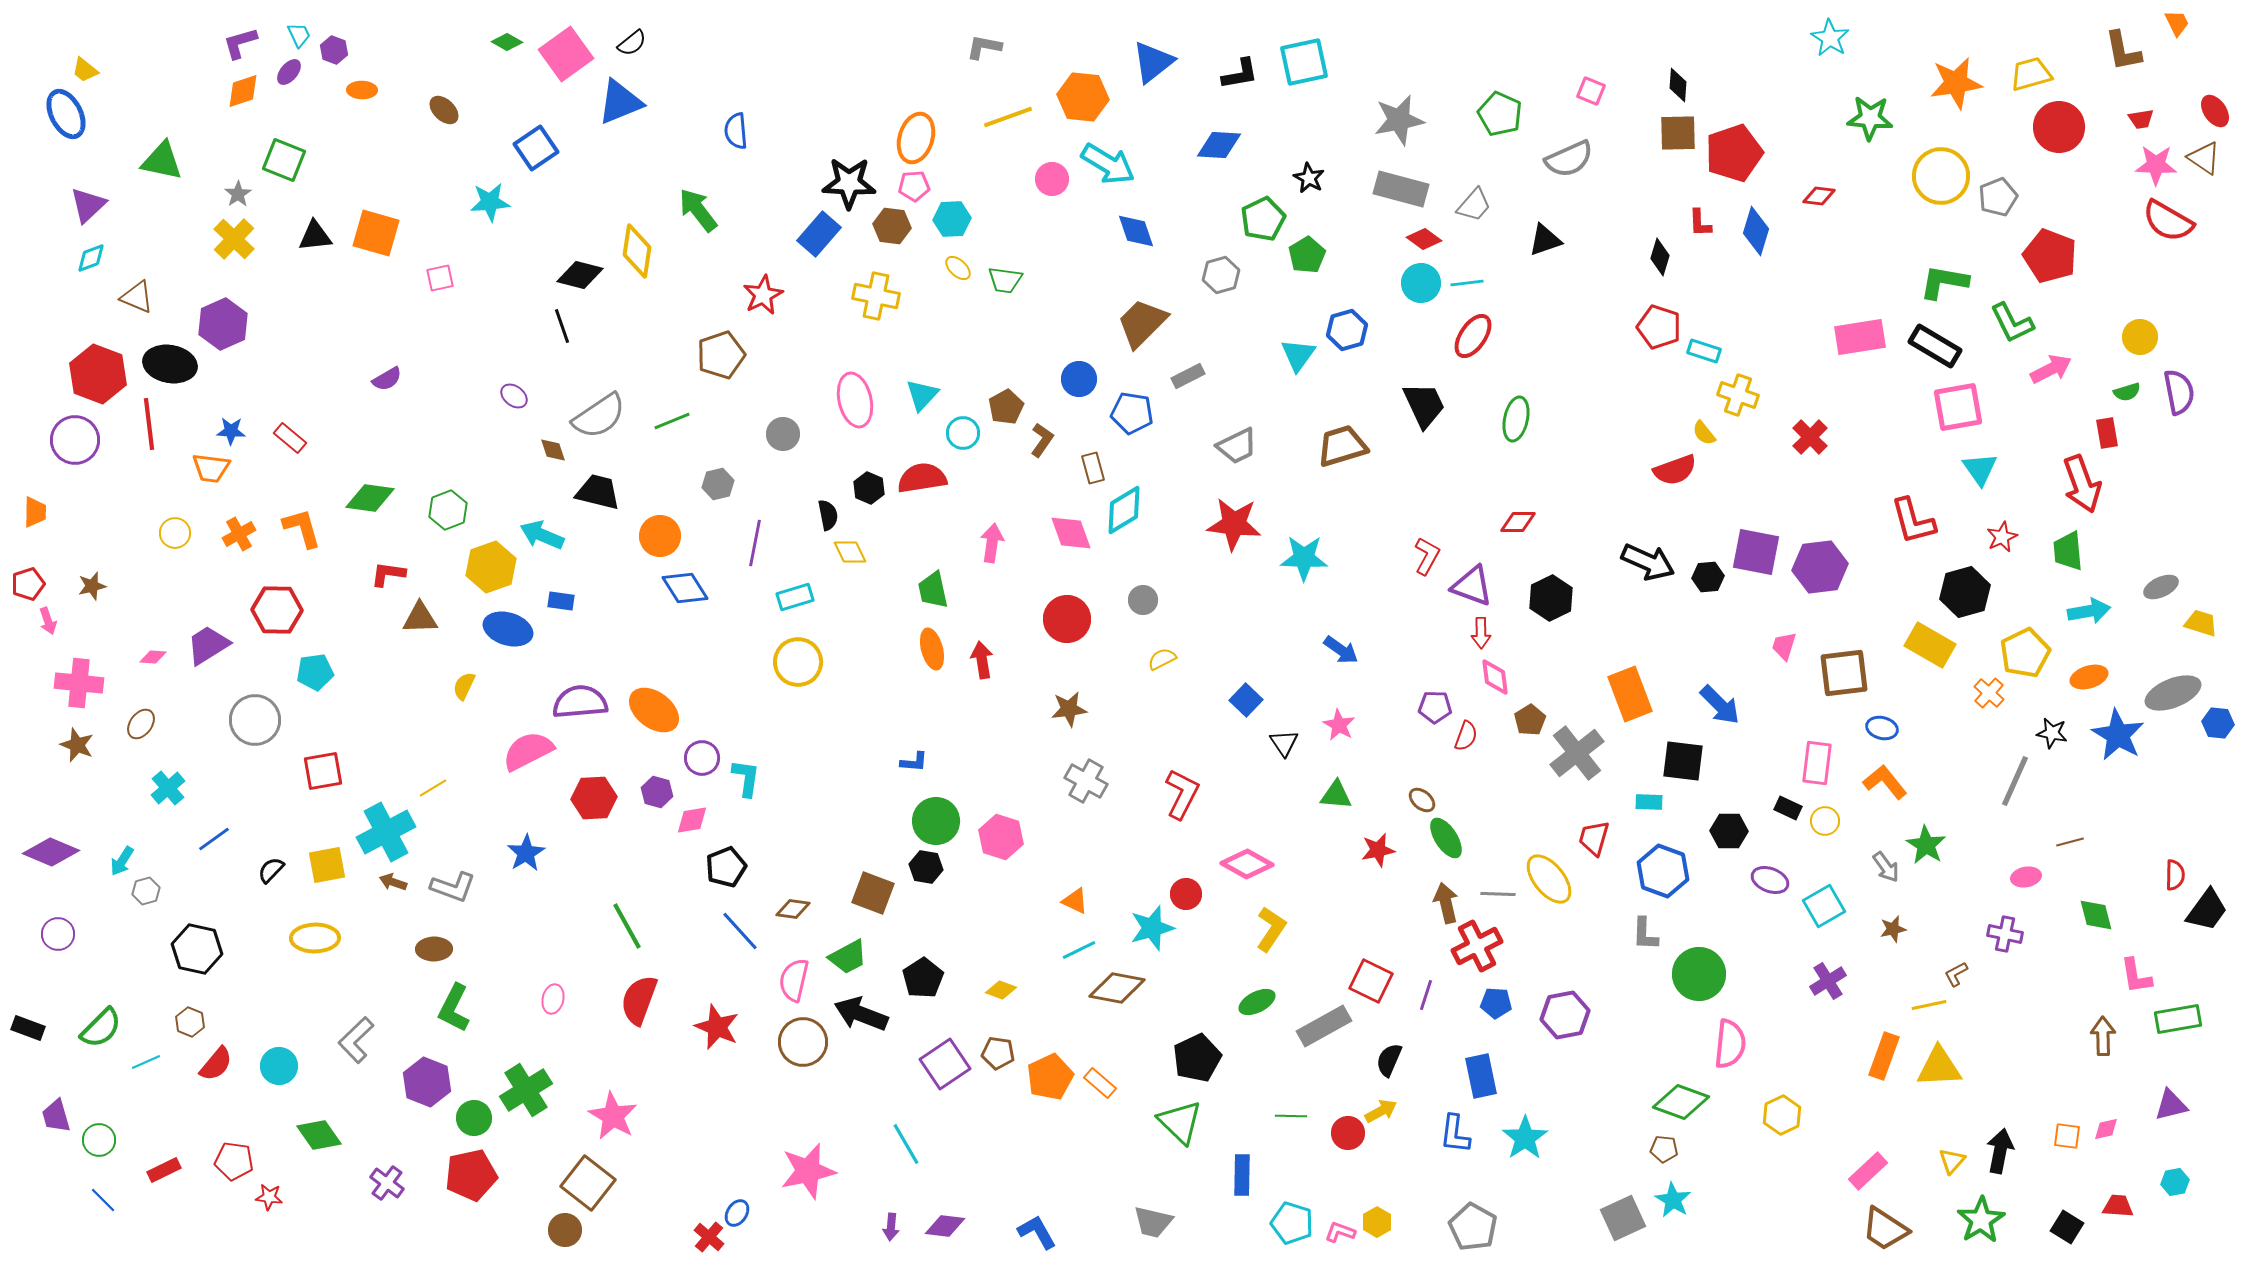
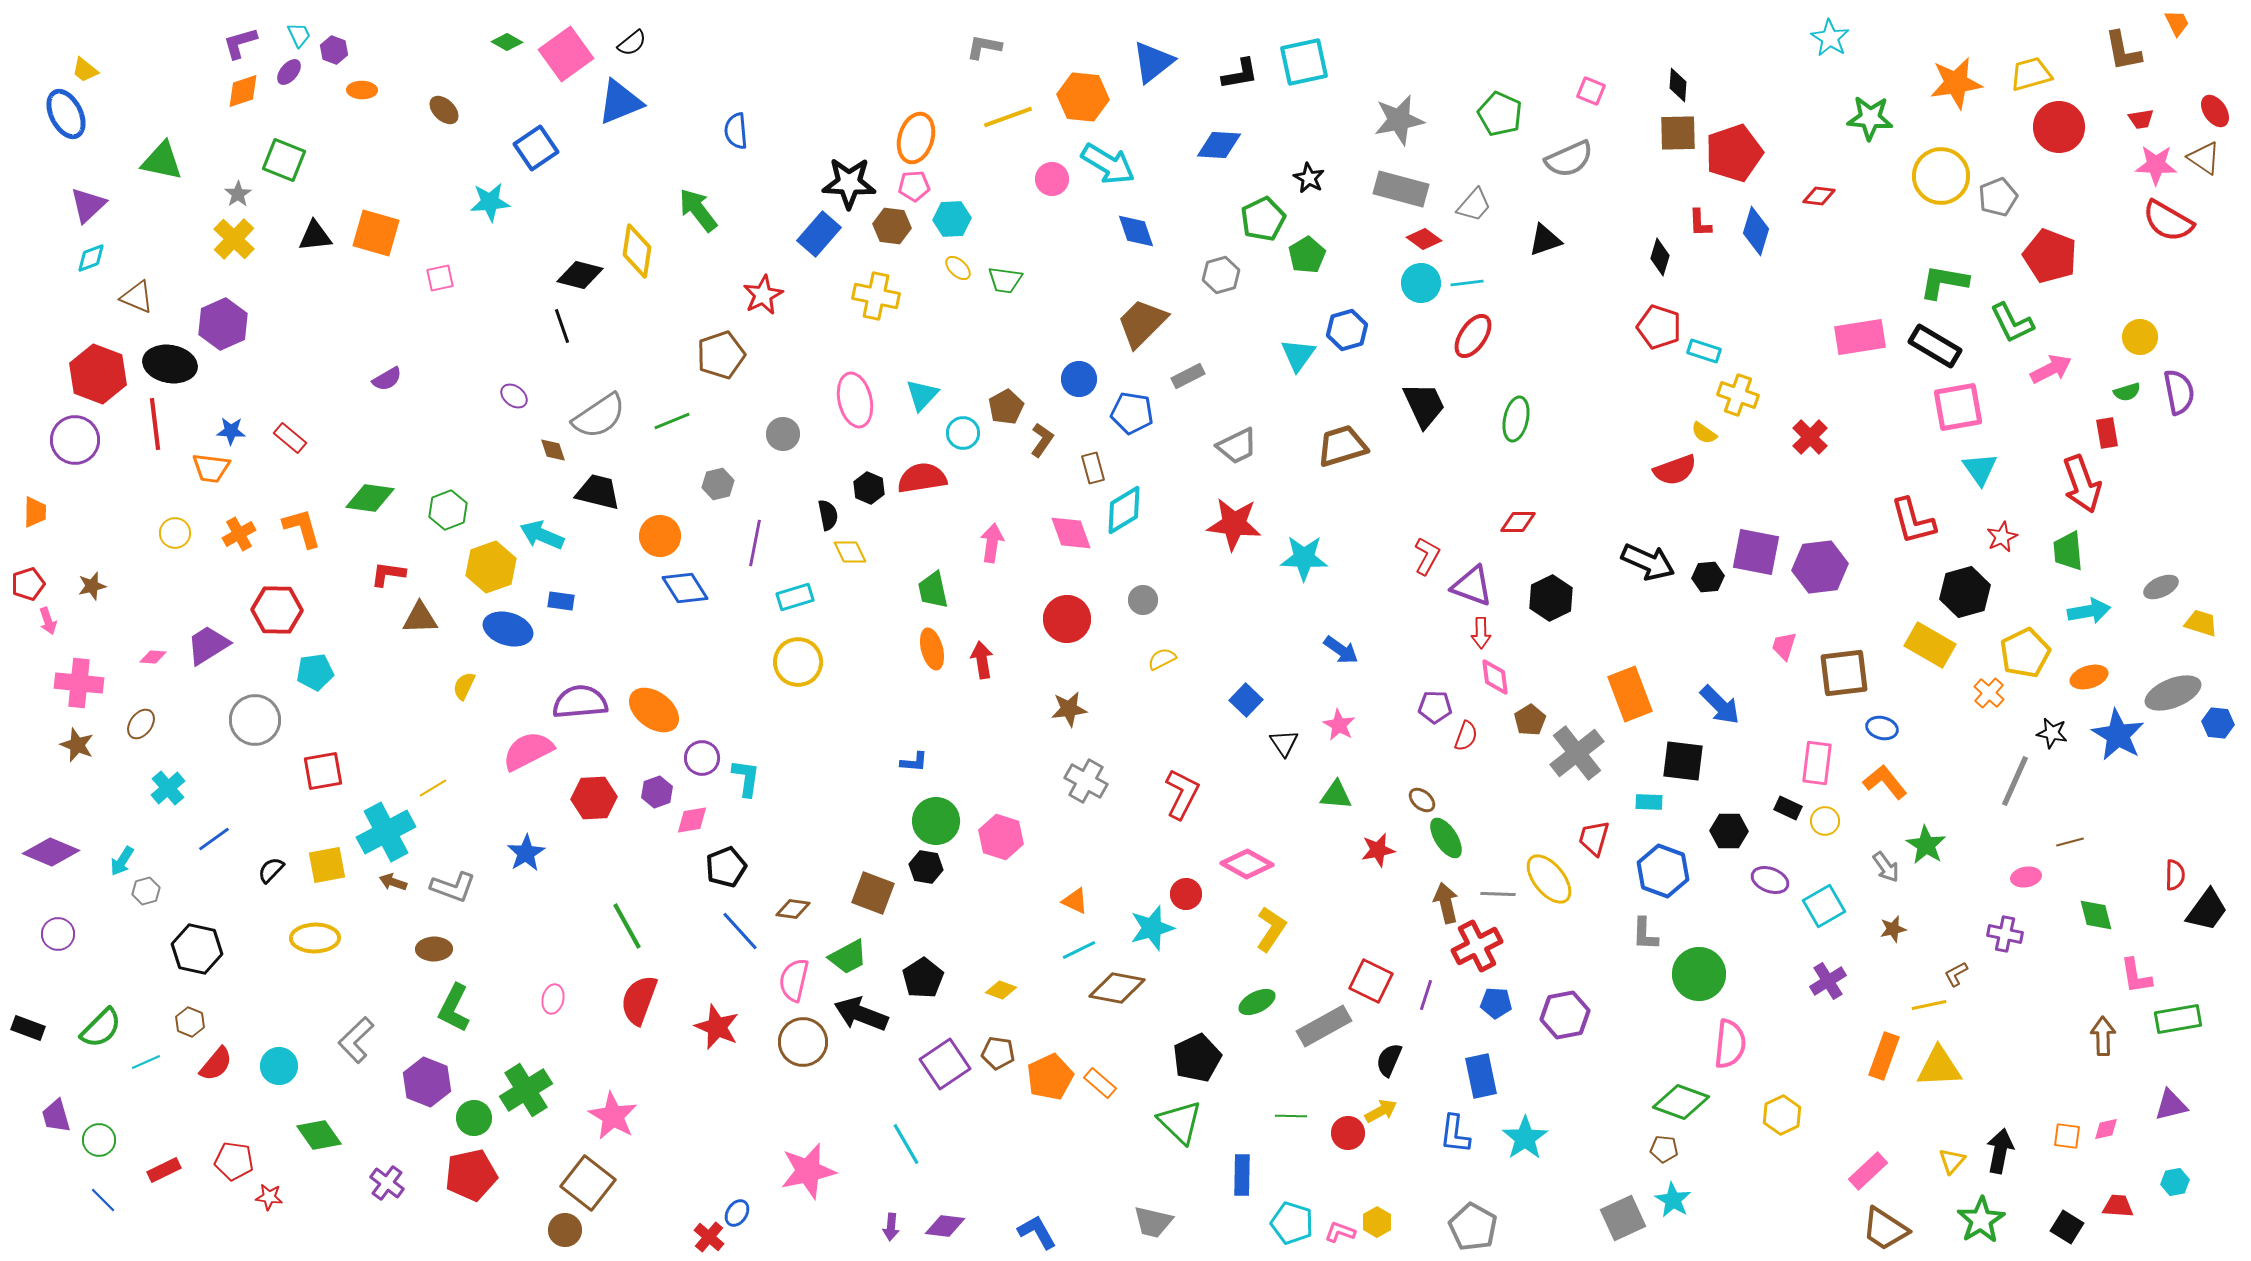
red line at (149, 424): moved 6 px right
yellow semicircle at (1704, 433): rotated 16 degrees counterclockwise
purple hexagon at (657, 792): rotated 24 degrees clockwise
